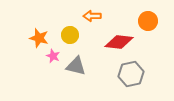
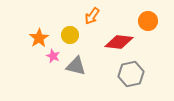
orange arrow: rotated 54 degrees counterclockwise
orange star: rotated 24 degrees clockwise
